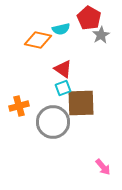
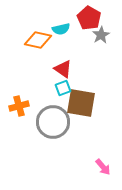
brown square: rotated 12 degrees clockwise
